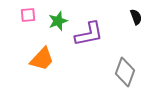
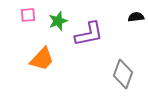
black semicircle: rotated 77 degrees counterclockwise
gray diamond: moved 2 px left, 2 px down
